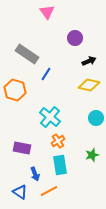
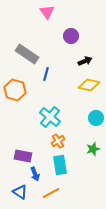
purple circle: moved 4 px left, 2 px up
black arrow: moved 4 px left
blue line: rotated 16 degrees counterclockwise
purple rectangle: moved 1 px right, 8 px down
green star: moved 1 px right, 6 px up
orange line: moved 2 px right, 2 px down
